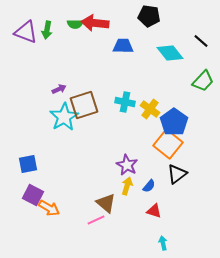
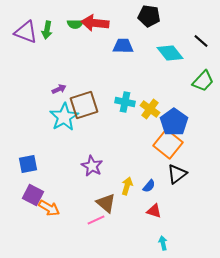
purple star: moved 35 px left, 1 px down
